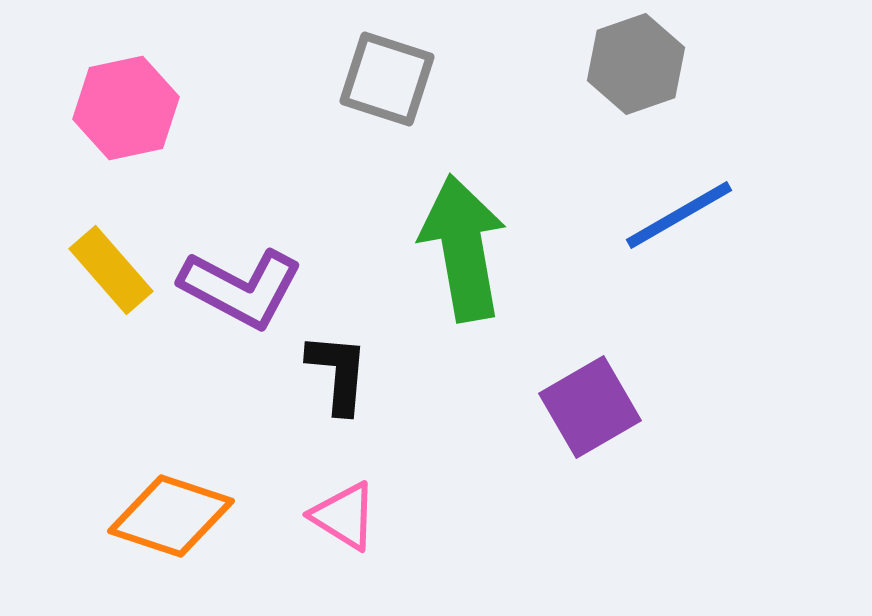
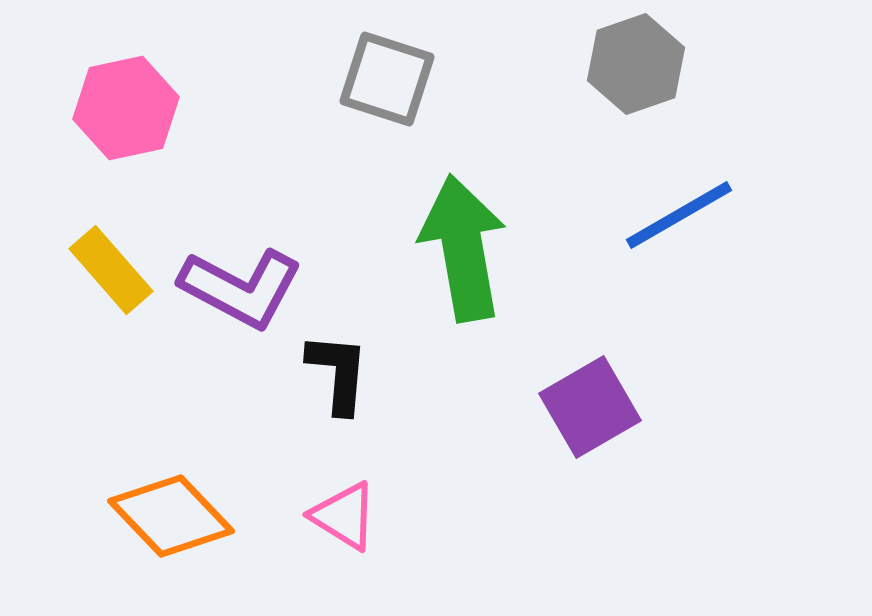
orange diamond: rotated 28 degrees clockwise
